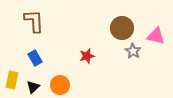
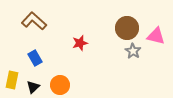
brown L-shape: rotated 45 degrees counterclockwise
brown circle: moved 5 px right
red star: moved 7 px left, 13 px up
